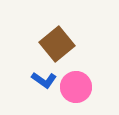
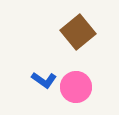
brown square: moved 21 px right, 12 px up
